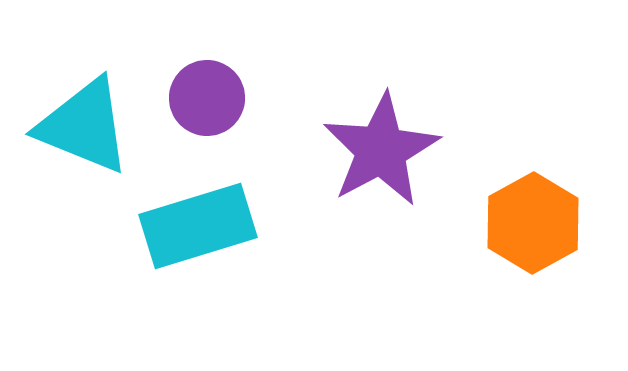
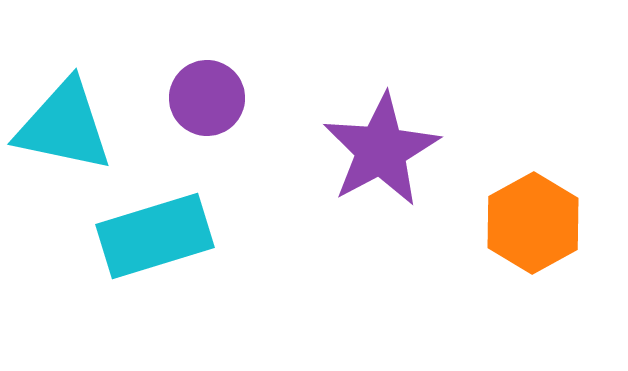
cyan triangle: moved 20 px left; rotated 10 degrees counterclockwise
cyan rectangle: moved 43 px left, 10 px down
